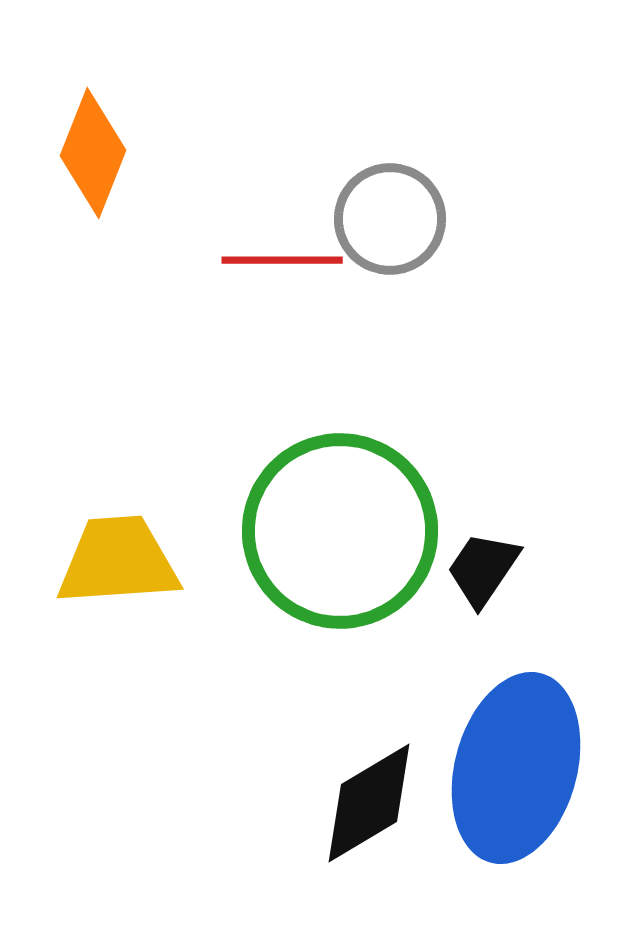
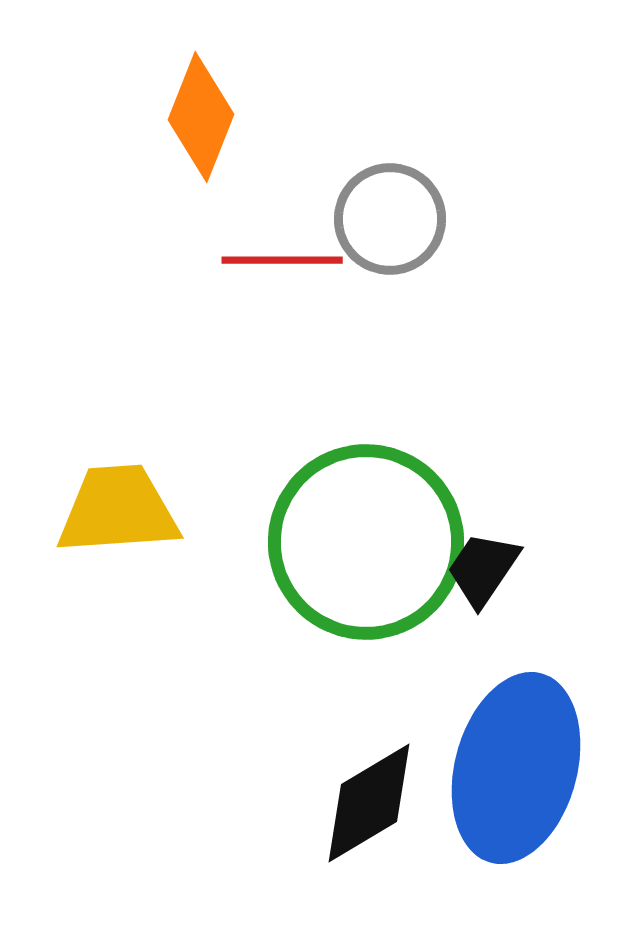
orange diamond: moved 108 px right, 36 px up
green circle: moved 26 px right, 11 px down
yellow trapezoid: moved 51 px up
